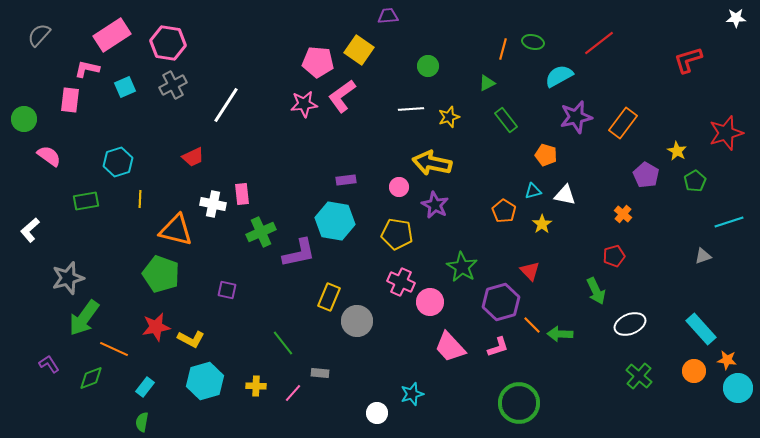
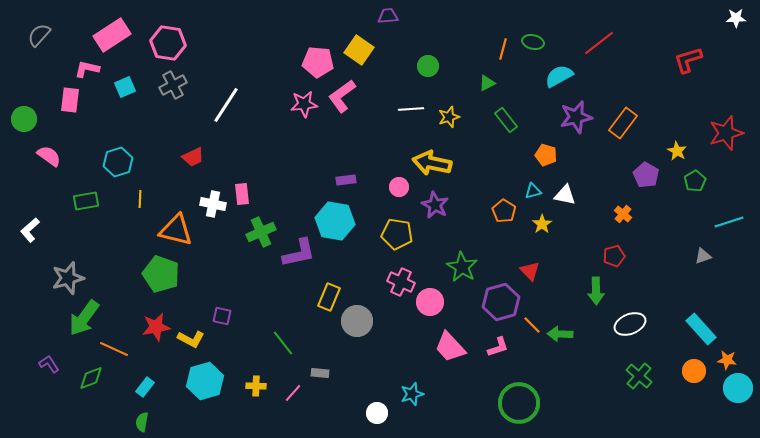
purple square at (227, 290): moved 5 px left, 26 px down
green arrow at (596, 291): rotated 24 degrees clockwise
